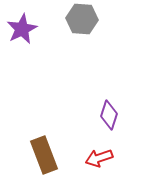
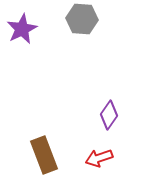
purple diamond: rotated 16 degrees clockwise
